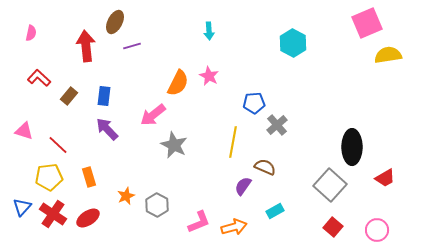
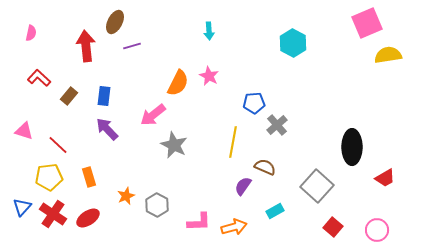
gray square: moved 13 px left, 1 px down
pink L-shape: rotated 20 degrees clockwise
